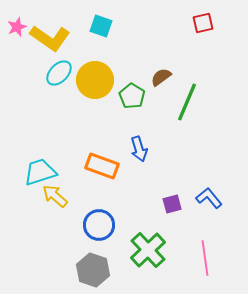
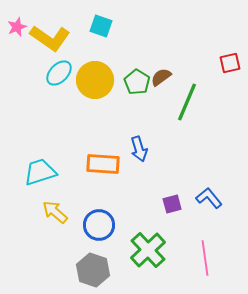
red square: moved 27 px right, 40 px down
green pentagon: moved 5 px right, 14 px up
orange rectangle: moved 1 px right, 2 px up; rotated 16 degrees counterclockwise
yellow arrow: moved 16 px down
